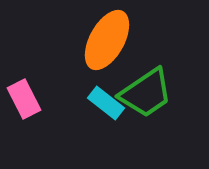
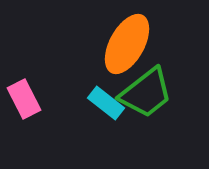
orange ellipse: moved 20 px right, 4 px down
green trapezoid: rotated 4 degrees counterclockwise
